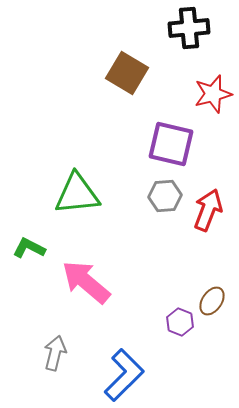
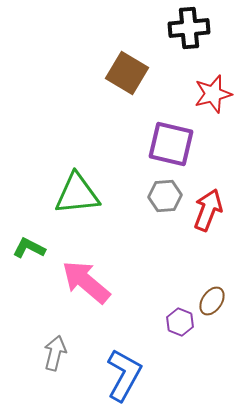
blue L-shape: rotated 16 degrees counterclockwise
